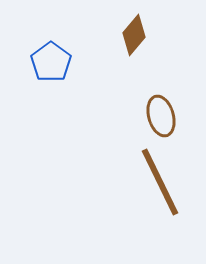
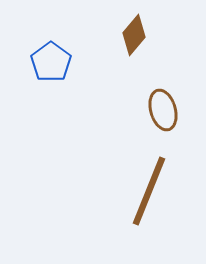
brown ellipse: moved 2 px right, 6 px up
brown line: moved 11 px left, 9 px down; rotated 48 degrees clockwise
